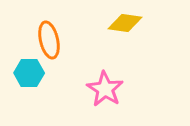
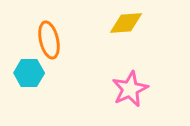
yellow diamond: moved 1 px right; rotated 12 degrees counterclockwise
pink star: moved 25 px right; rotated 15 degrees clockwise
